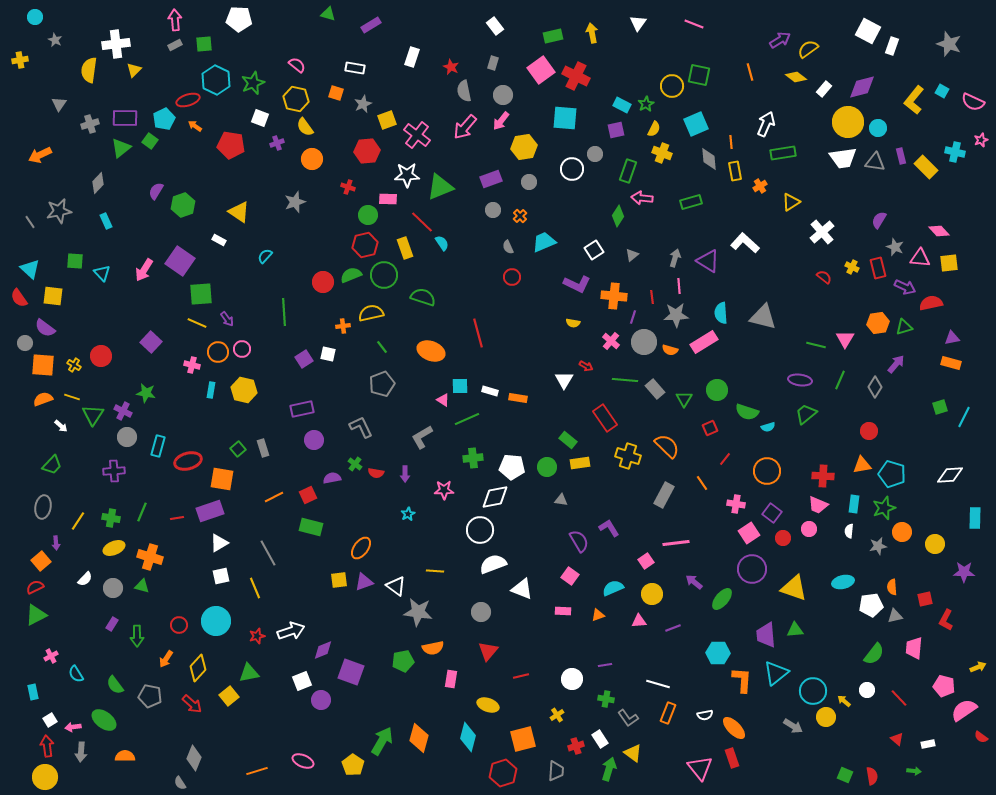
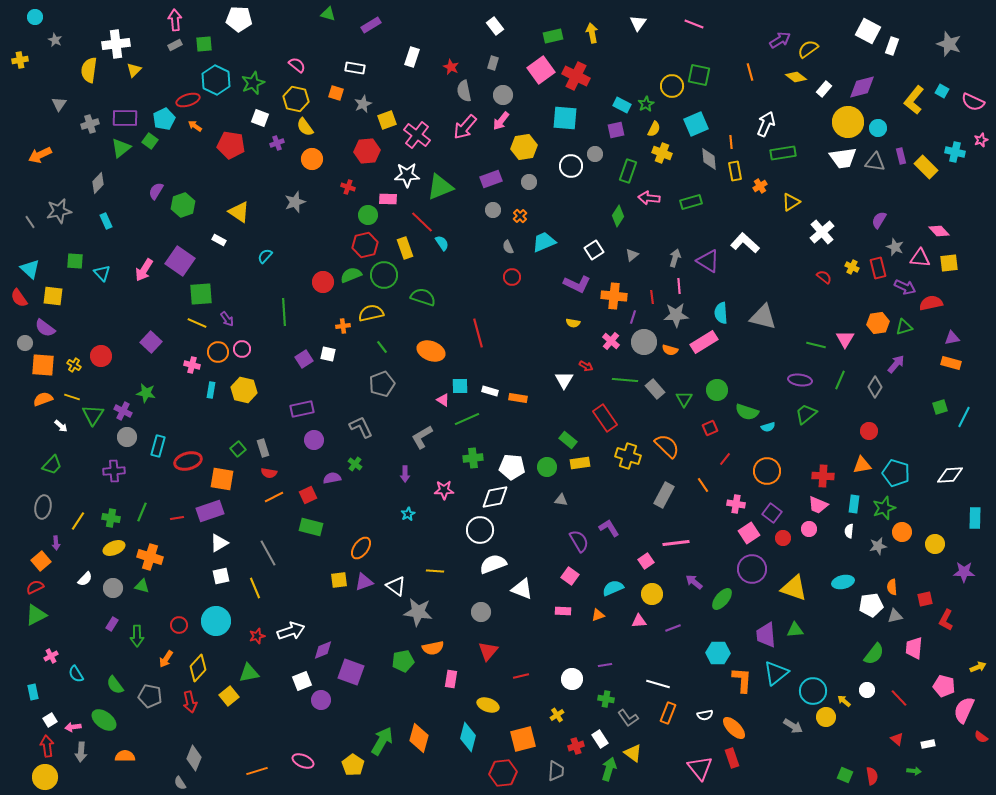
white circle at (572, 169): moved 1 px left, 3 px up
pink arrow at (642, 198): moved 7 px right
red semicircle at (376, 473): moved 107 px left
cyan pentagon at (892, 474): moved 4 px right, 1 px up
orange line at (702, 483): moved 1 px right, 2 px down
red arrow at (192, 704): moved 2 px left, 2 px up; rotated 35 degrees clockwise
pink semicircle at (964, 710): rotated 32 degrees counterclockwise
red hexagon at (503, 773): rotated 12 degrees clockwise
